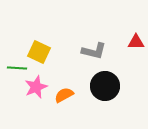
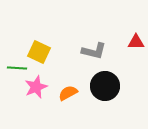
orange semicircle: moved 4 px right, 2 px up
